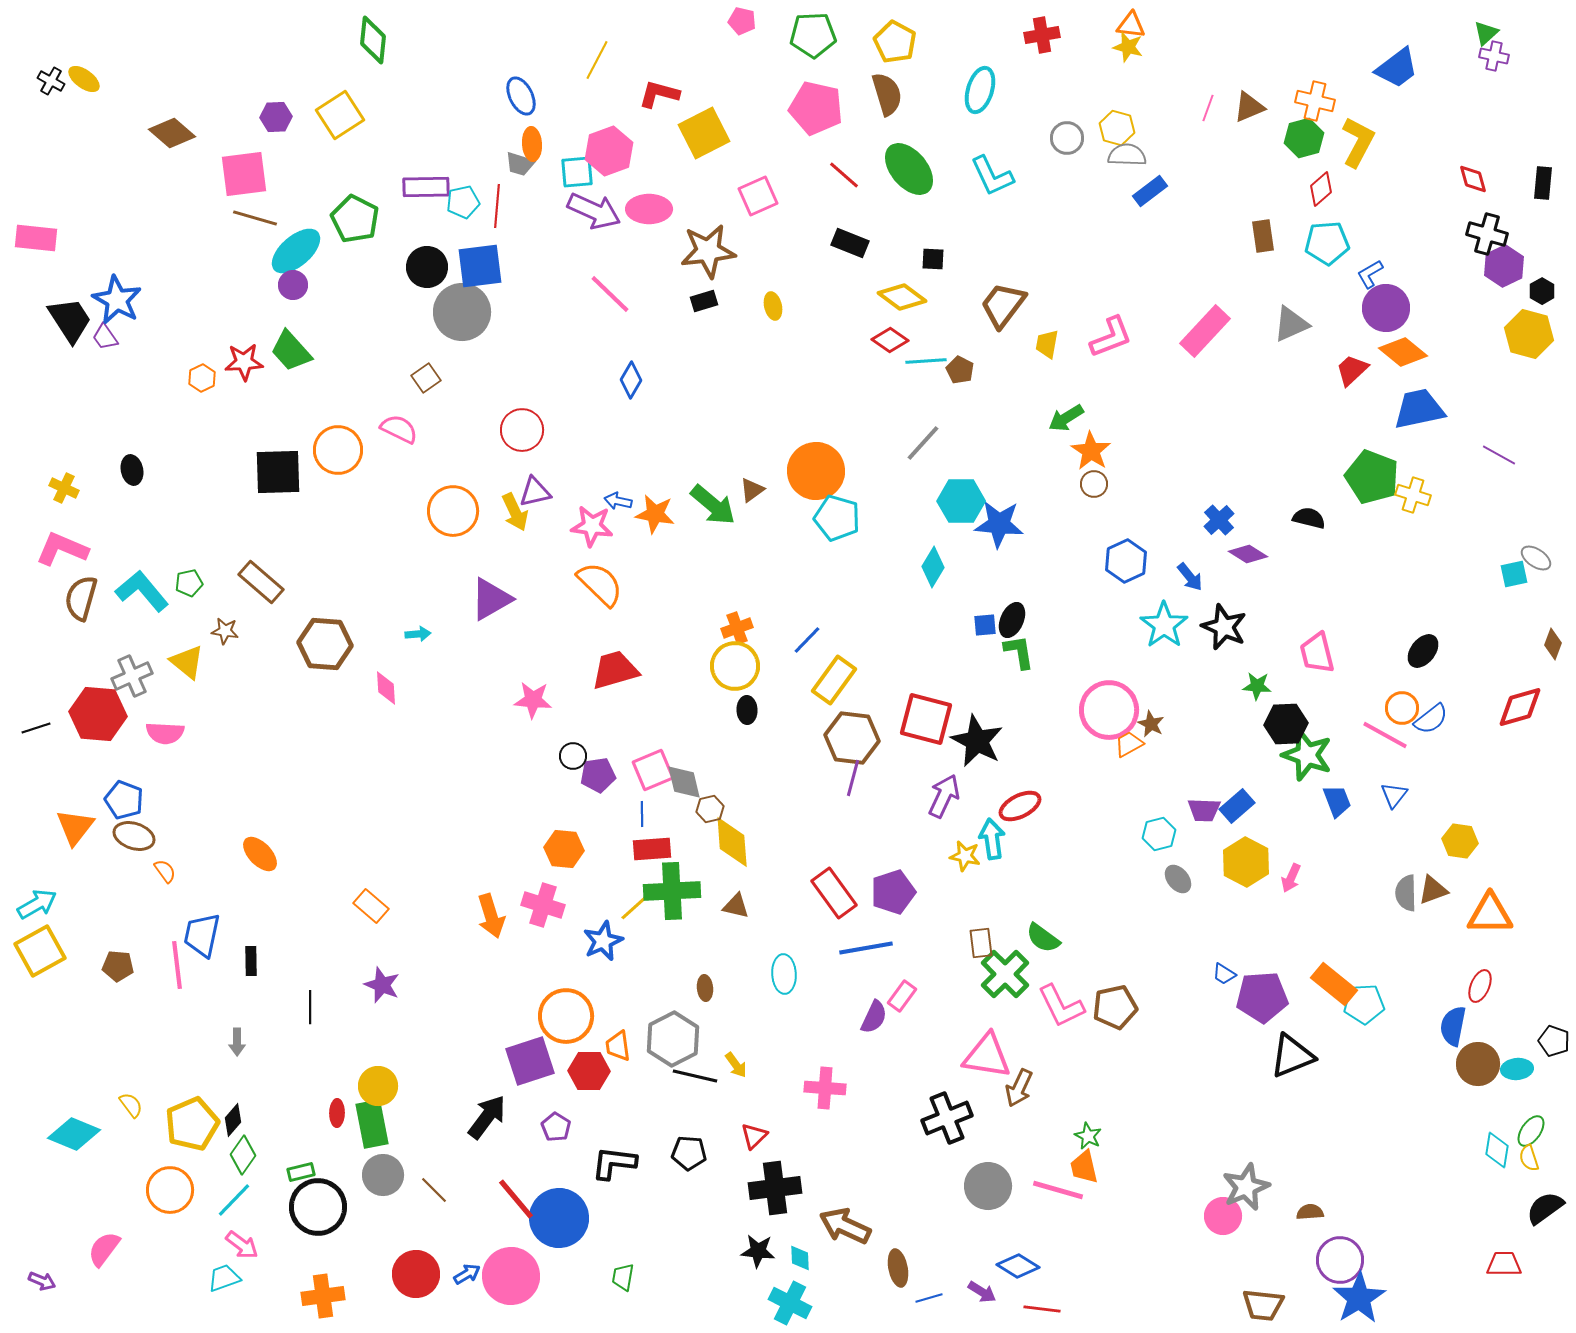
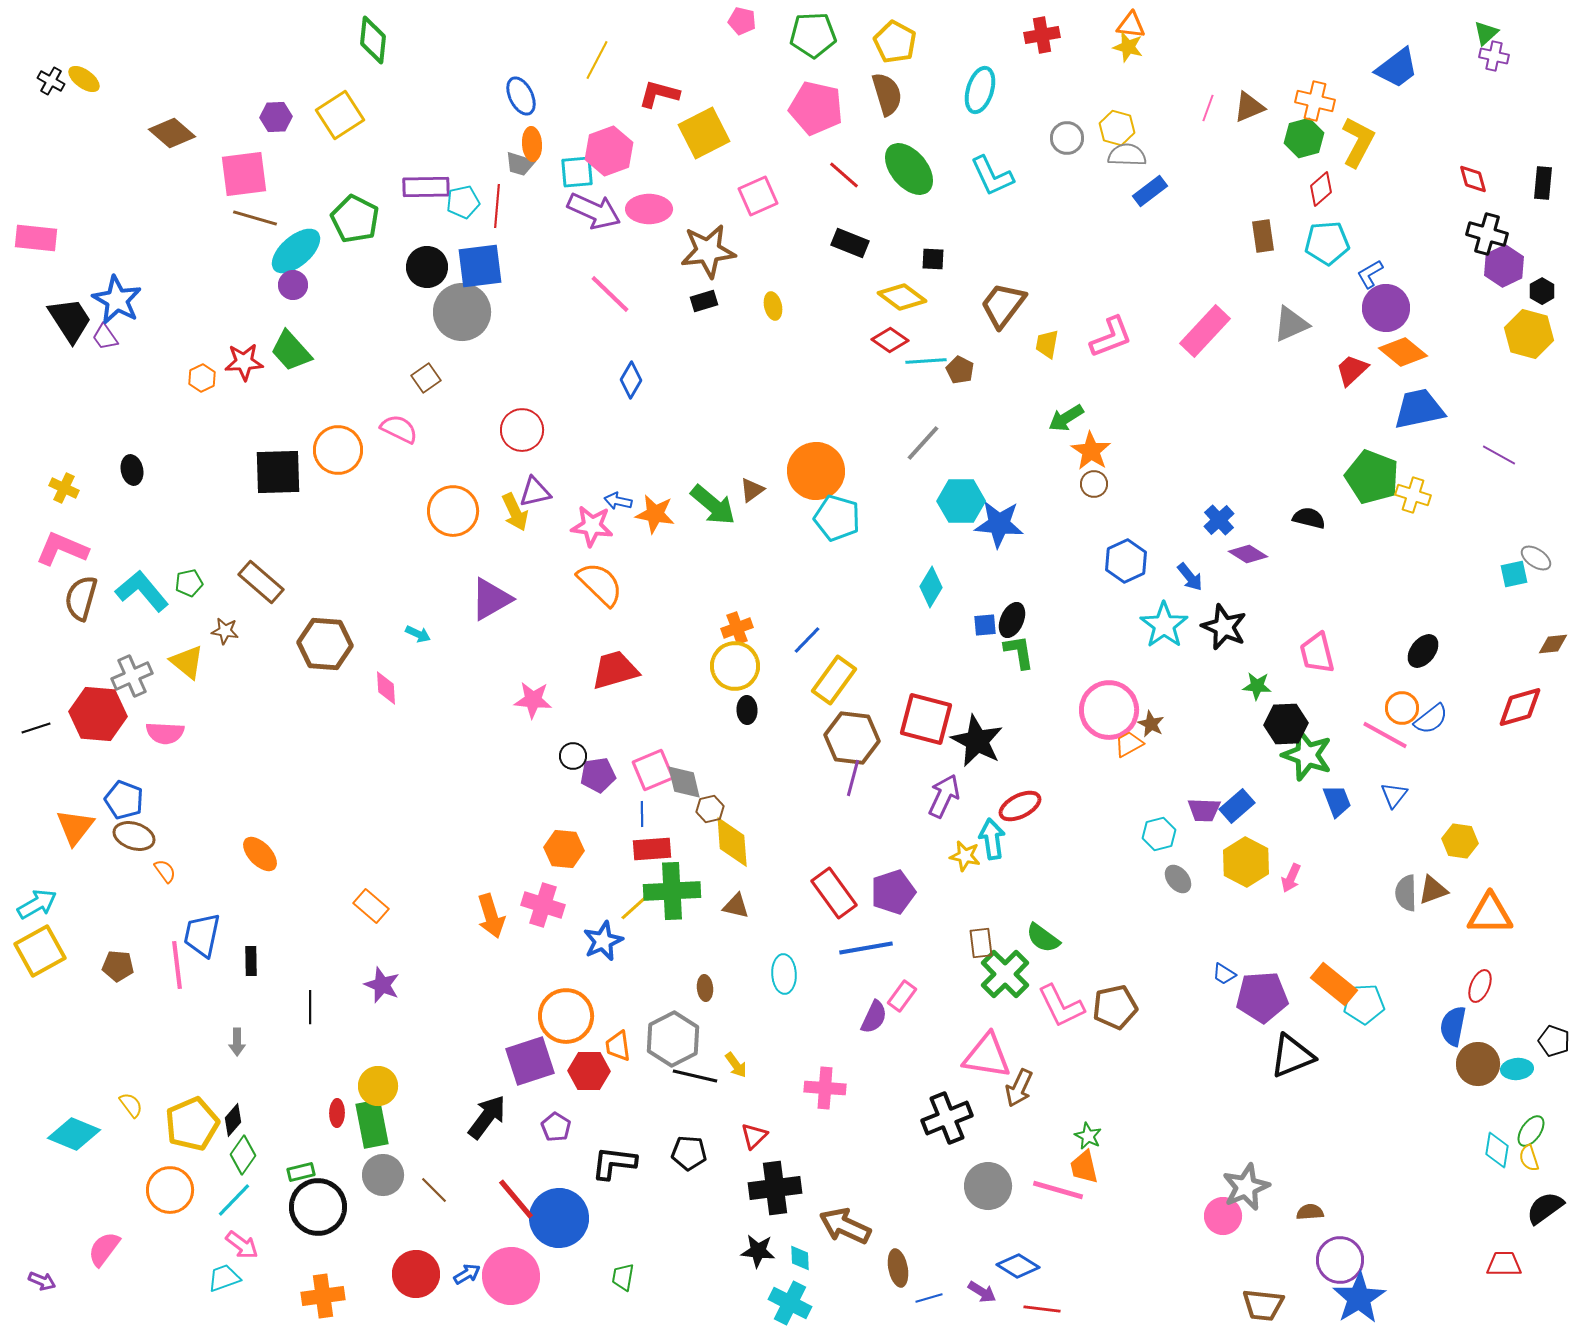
cyan diamond at (933, 567): moved 2 px left, 20 px down
cyan arrow at (418, 634): rotated 30 degrees clockwise
brown diamond at (1553, 644): rotated 64 degrees clockwise
